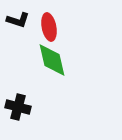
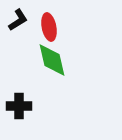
black L-shape: rotated 50 degrees counterclockwise
black cross: moved 1 px right, 1 px up; rotated 15 degrees counterclockwise
